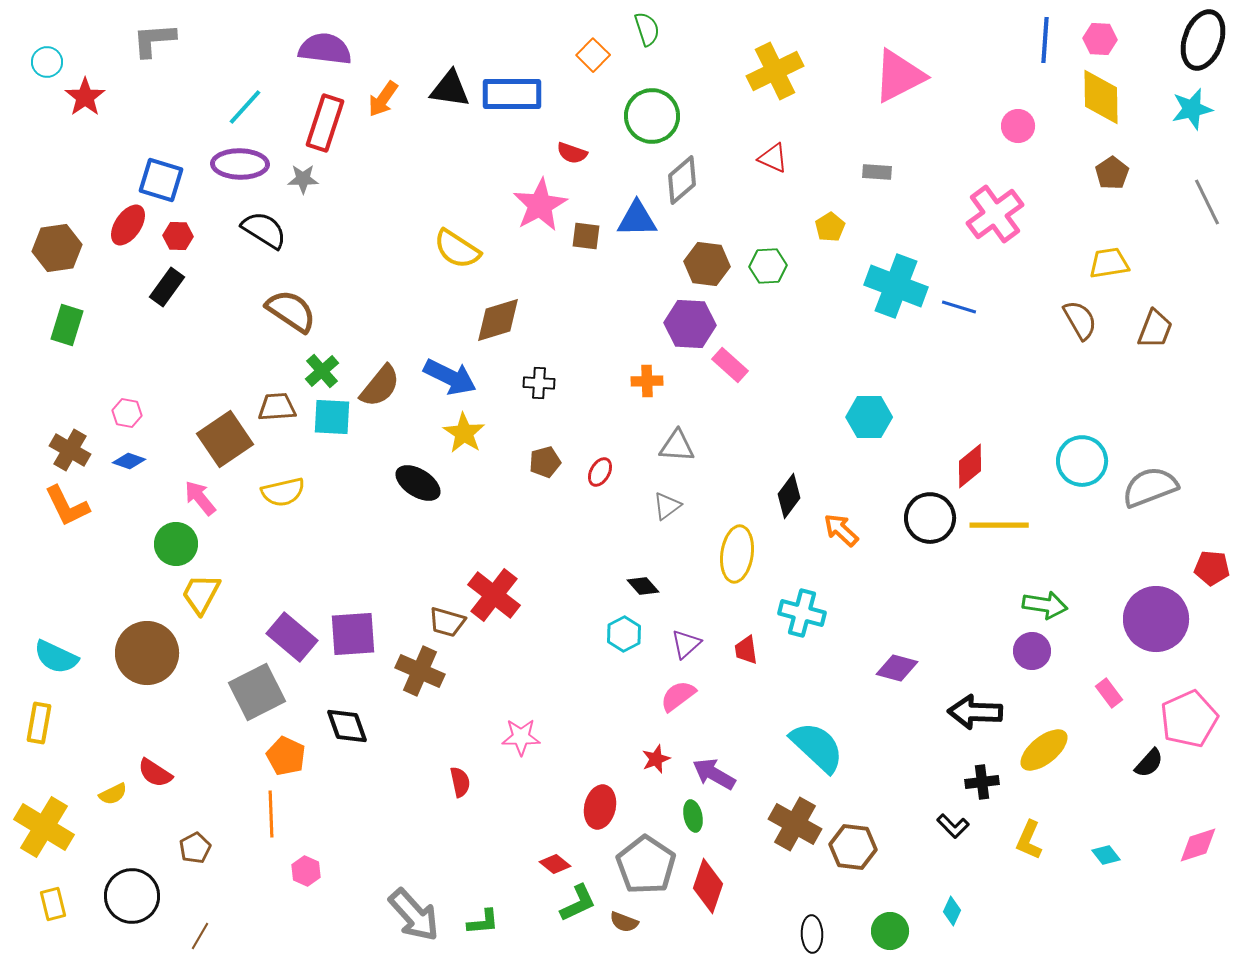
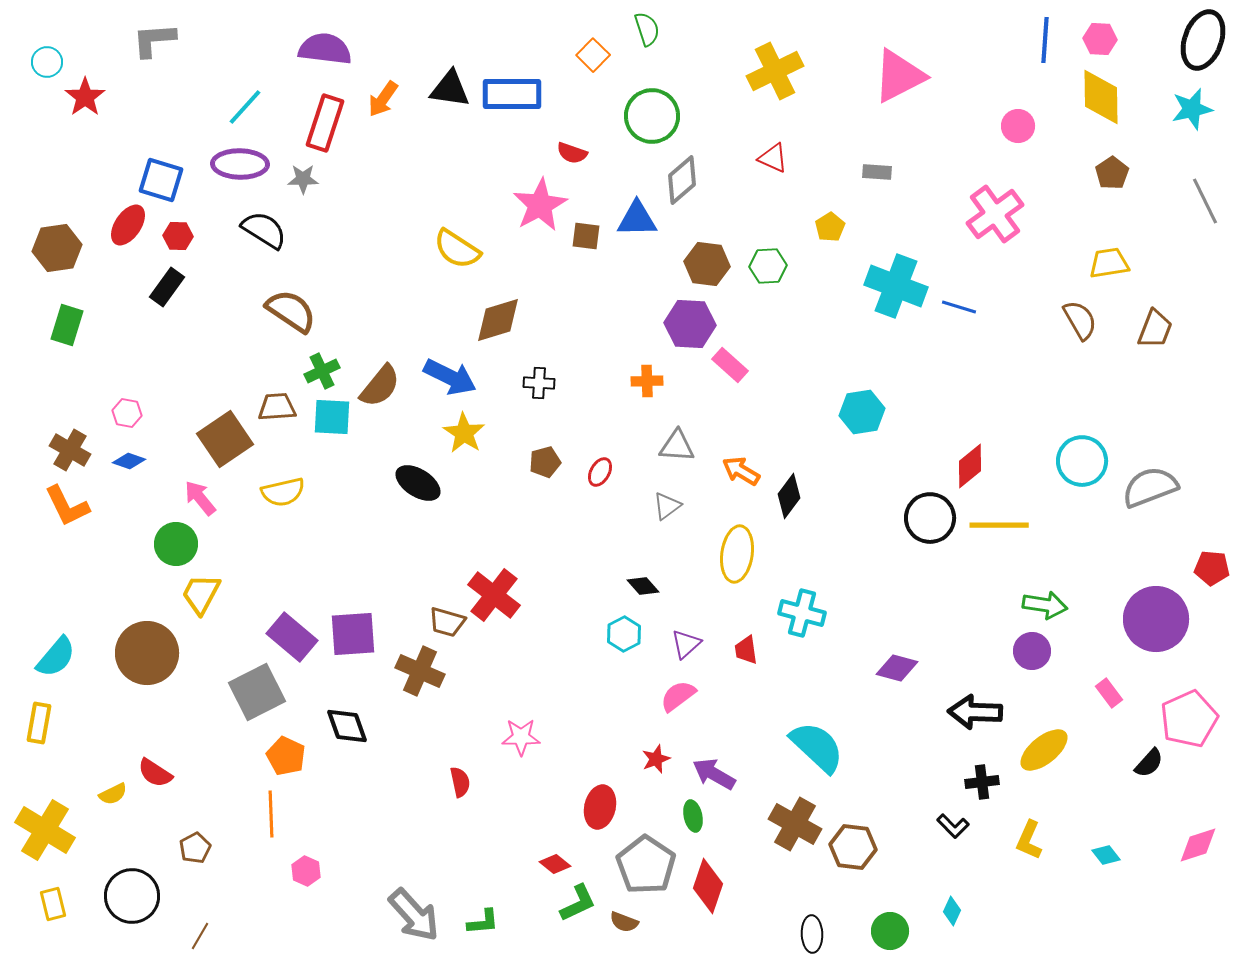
gray line at (1207, 202): moved 2 px left, 1 px up
green cross at (322, 371): rotated 16 degrees clockwise
cyan hexagon at (869, 417): moved 7 px left, 5 px up; rotated 9 degrees counterclockwise
orange arrow at (841, 530): moved 100 px left, 59 px up; rotated 12 degrees counterclockwise
cyan semicircle at (56, 657): rotated 75 degrees counterclockwise
yellow cross at (44, 827): moved 1 px right, 3 px down
